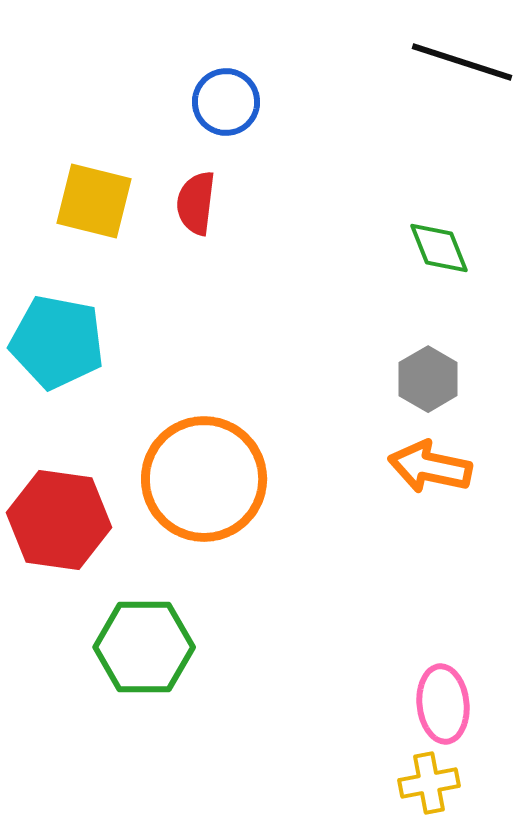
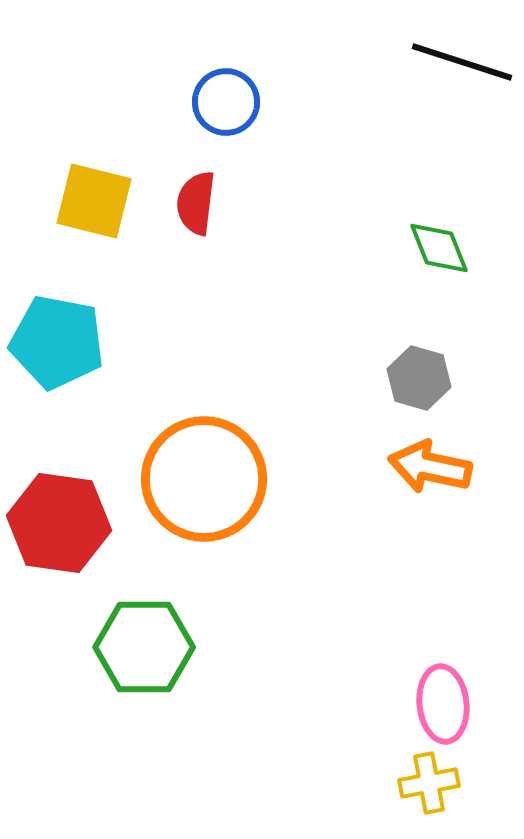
gray hexagon: moved 9 px left, 1 px up; rotated 14 degrees counterclockwise
red hexagon: moved 3 px down
